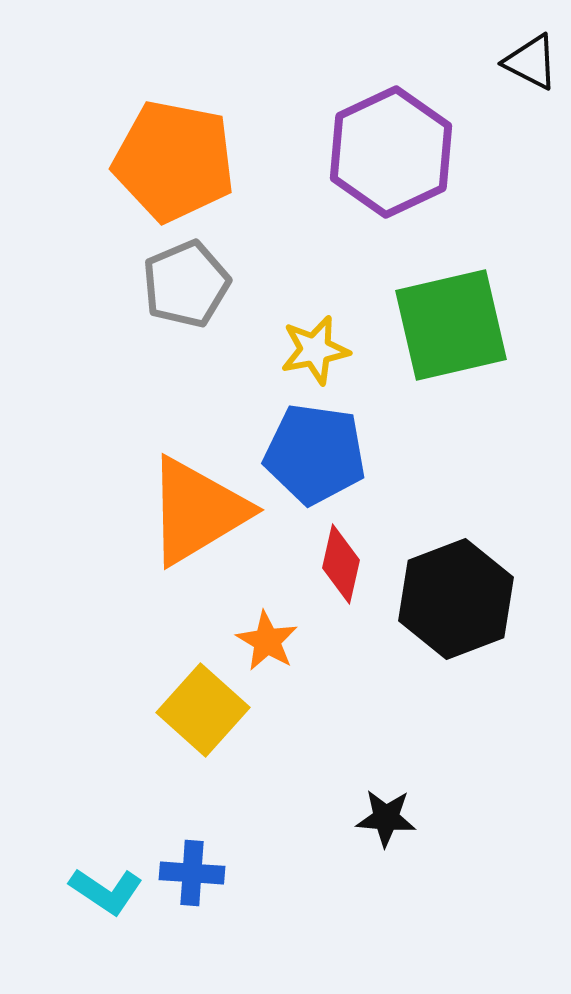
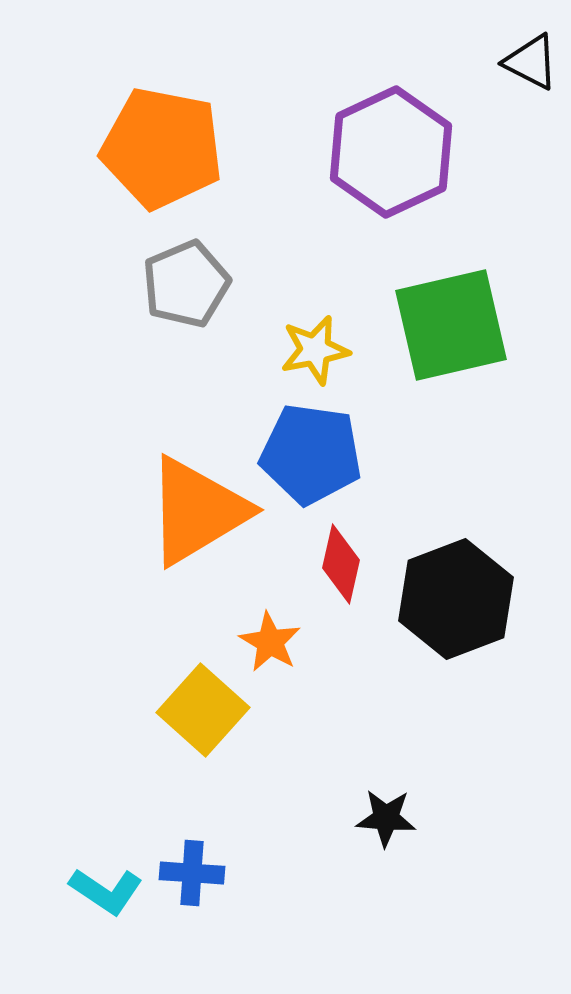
orange pentagon: moved 12 px left, 13 px up
blue pentagon: moved 4 px left
orange star: moved 3 px right, 1 px down
